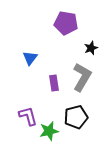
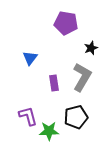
green star: rotated 12 degrees clockwise
